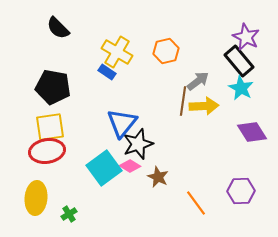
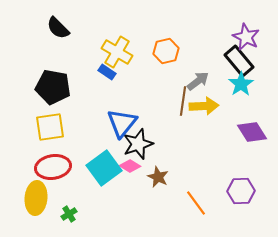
cyan star: moved 4 px up; rotated 10 degrees clockwise
red ellipse: moved 6 px right, 16 px down
